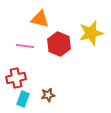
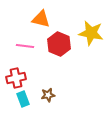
orange triangle: moved 1 px right
yellow star: rotated 25 degrees clockwise
cyan rectangle: rotated 42 degrees counterclockwise
